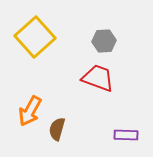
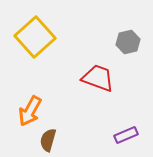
gray hexagon: moved 24 px right, 1 px down; rotated 10 degrees counterclockwise
brown semicircle: moved 9 px left, 11 px down
purple rectangle: rotated 25 degrees counterclockwise
